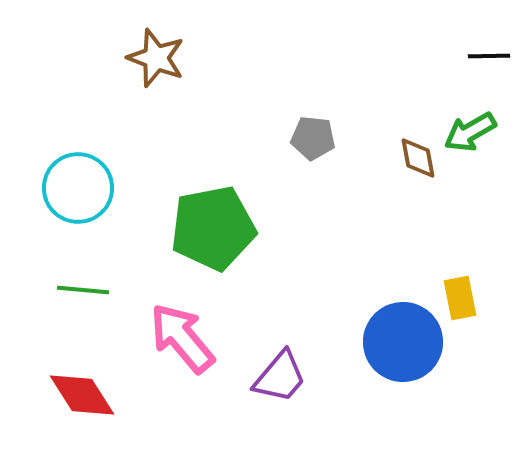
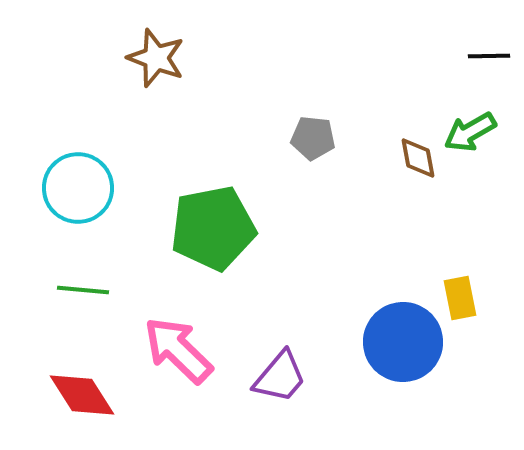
pink arrow: moved 4 px left, 12 px down; rotated 6 degrees counterclockwise
